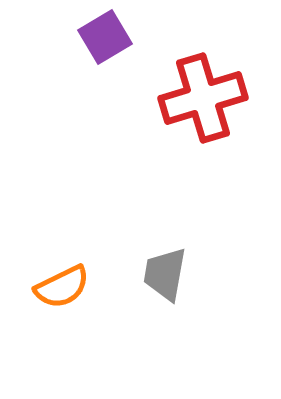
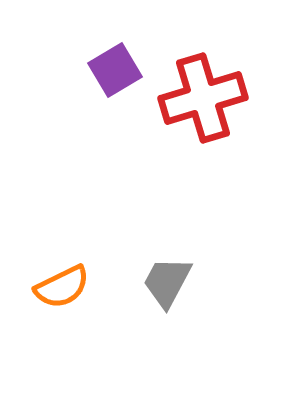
purple square: moved 10 px right, 33 px down
gray trapezoid: moved 2 px right, 8 px down; rotated 18 degrees clockwise
